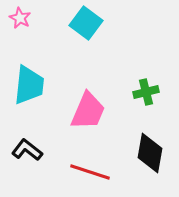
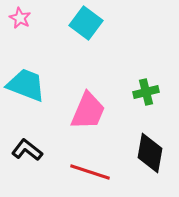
cyan trapezoid: moved 3 px left; rotated 75 degrees counterclockwise
